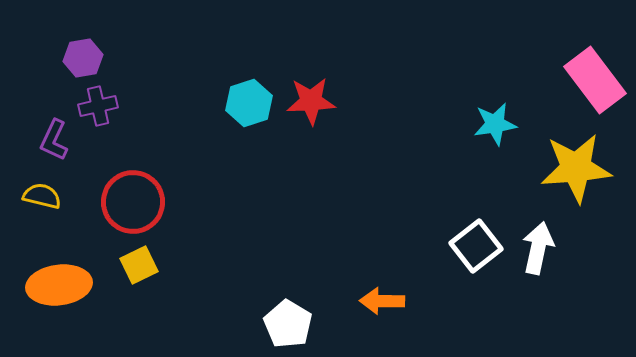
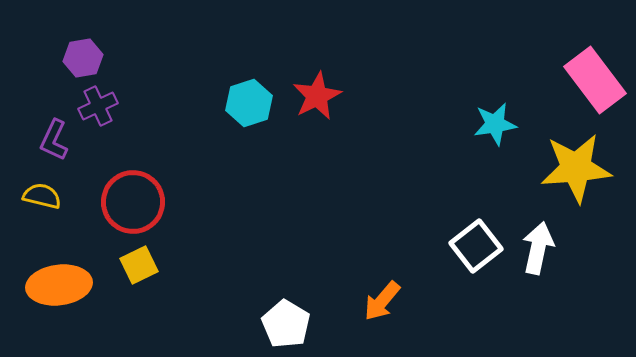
red star: moved 6 px right, 5 px up; rotated 24 degrees counterclockwise
purple cross: rotated 12 degrees counterclockwise
orange arrow: rotated 51 degrees counterclockwise
white pentagon: moved 2 px left
